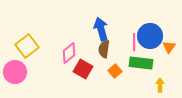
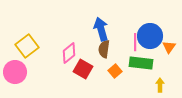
pink line: moved 1 px right
